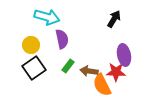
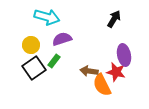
purple semicircle: rotated 96 degrees counterclockwise
green rectangle: moved 14 px left, 5 px up
red star: rotated 12 degrees clockwise
